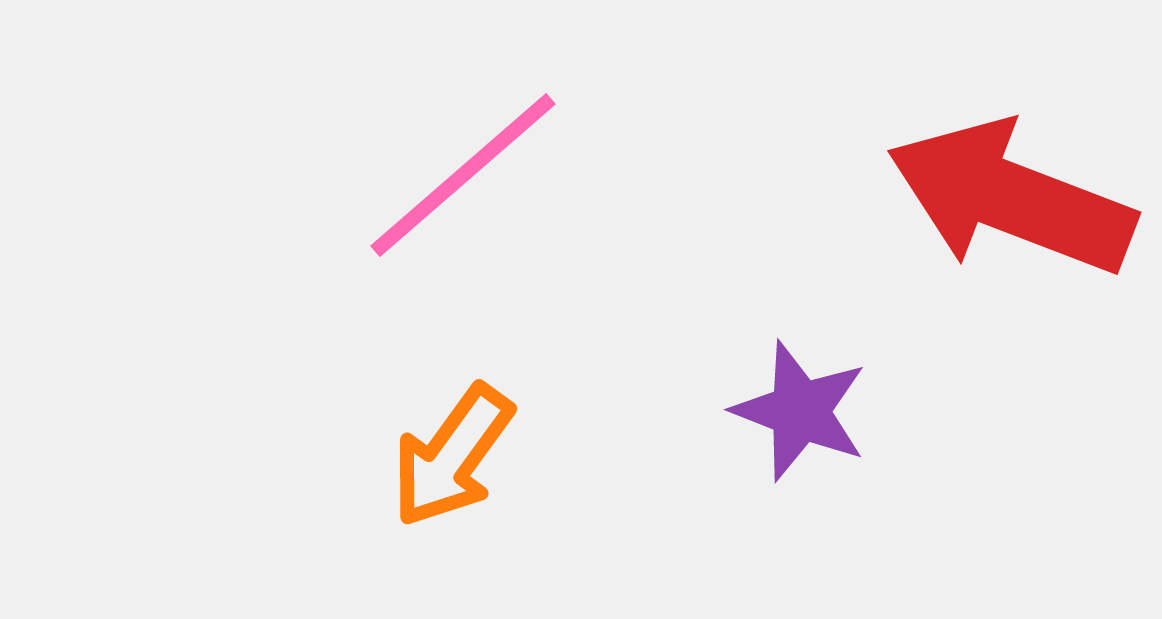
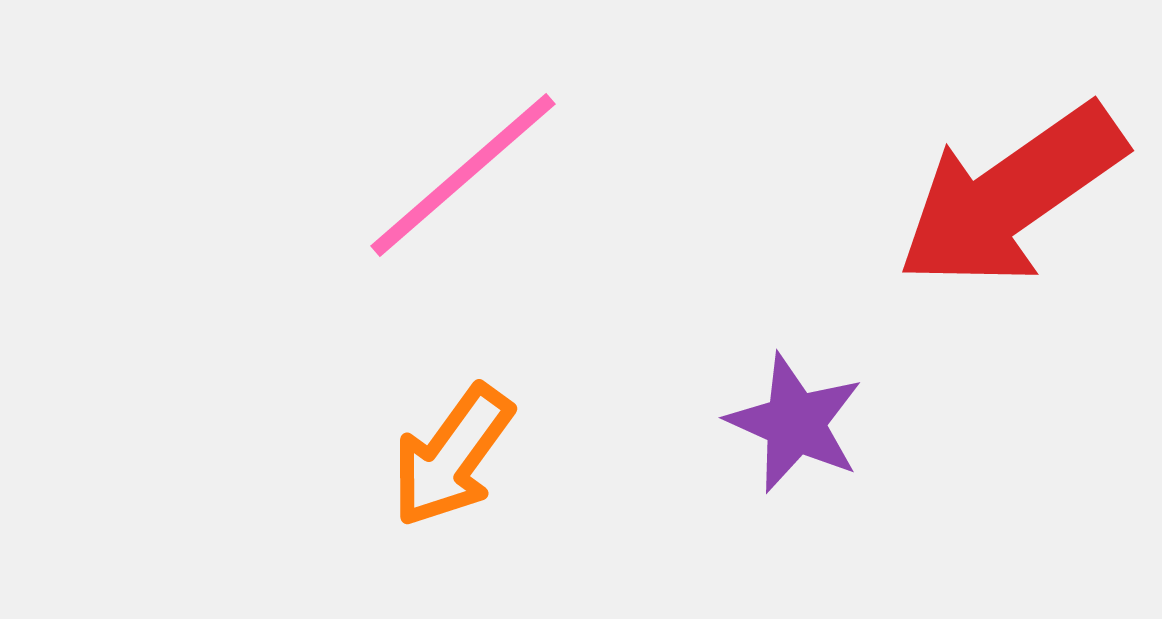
red arrow: moved 2 px up; rotated 56 degrees counterclockwise
purple star: moved 5 px left, 12 px down; rotated 3 degrees clockwise
